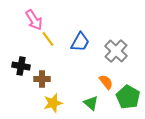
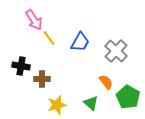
yellow line: moved 1 px right, 1 px up
yellow star: moved 4 px right, 2 px down
